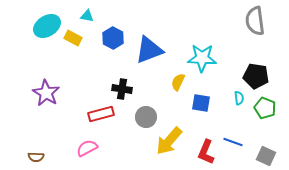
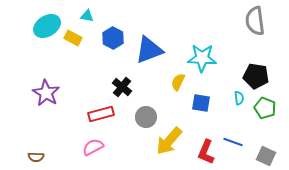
black cross: moved 2 px up; rotated 30 degrees clockwise
pink semicircle: moved 6 px right, 1 px up
